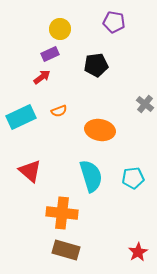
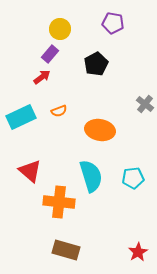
purple pentagon: moved 1 px left, 1 px down
purple rectangle: rotated 24 degrees counterclockwise
black pentagon: moved 1 px up; rotated 20 degrees counterclockwise
orange cross: moved 3 px left, 11 px up
